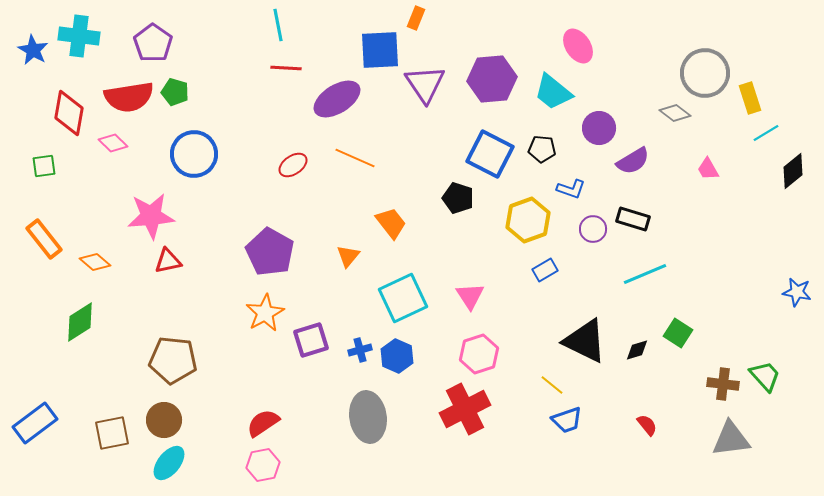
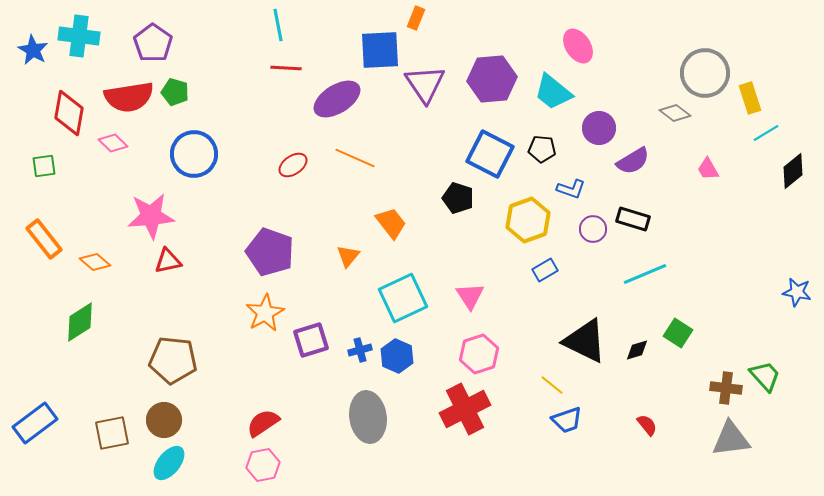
purple pentagon at (270, 252): rotated 9 degrees counterclockwise
brown cross at (723, 384): moved 3 px right, 4 px down
